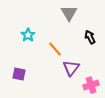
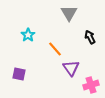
purple triangle: rotated 12 degrees counterclockwise
